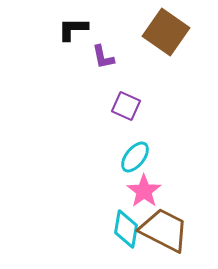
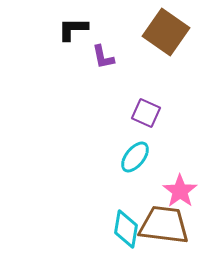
purple square: moved 20 px right, 7 px down
pink star: moved 36 px right
brown trapezoid: moved 5 px up; rotated 20 degrees counterclockwise
